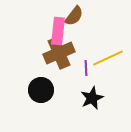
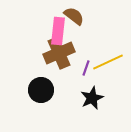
brown semicircle: rotated 90 degrees counterclockwise
yellow line: moved 4 px down
purple line: rotated 21 degrees clockwise
